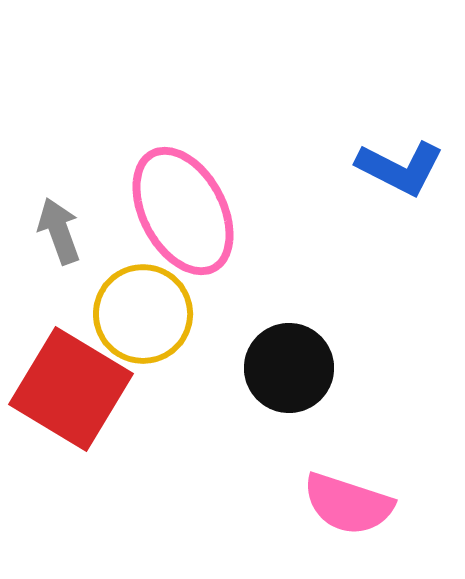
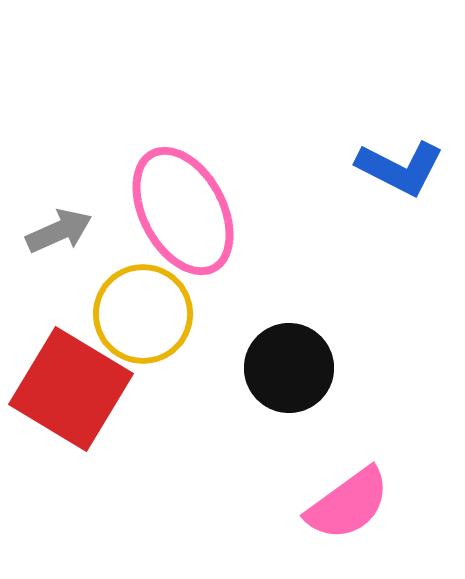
gray arrow: rotated 86 degrees clockwise
pink semicircle: rotated 54 degrees counterclockwise
